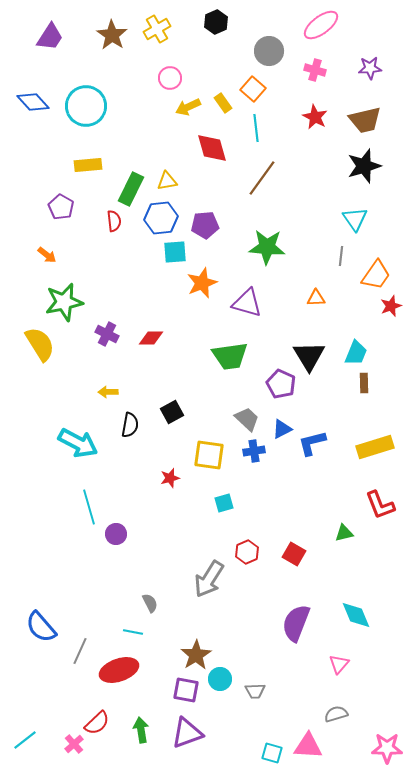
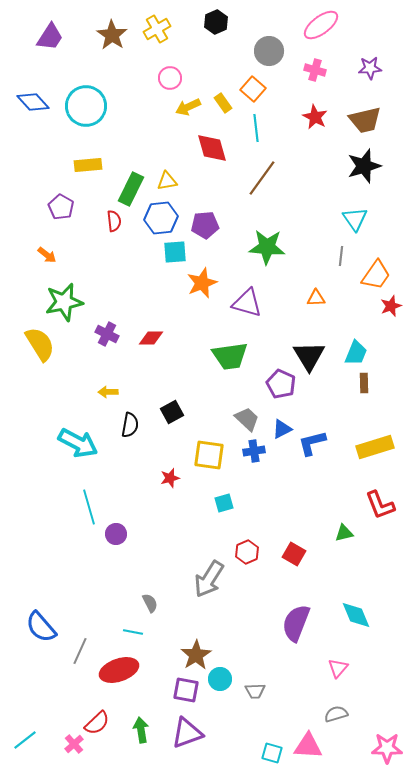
pink triangle at (339, 664): moved 1 px left, 4 px down
